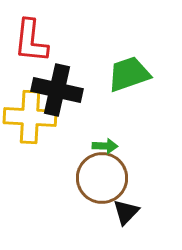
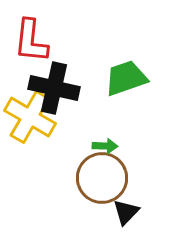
green trapezoid: moved 3 px left, 4 px down
black cross: moved 3 px left, 2 px up
yellow cross: rotated 27 degrees clockwise
